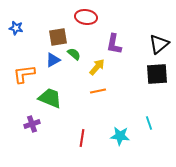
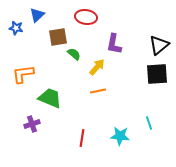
black triangle: moved 1 px down
blue triangle: moved 16 px left, 45 px up; rotated 14 degrees counterclockwise
orange L-shape: moved 1 px left
